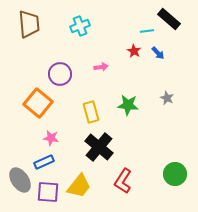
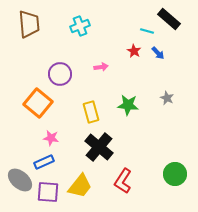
cyan line: rotated 24 degrees clockwise
gray ellipse: rotated 15 degrees counterclockwise
yellow trapezoid: moved 1 px right
